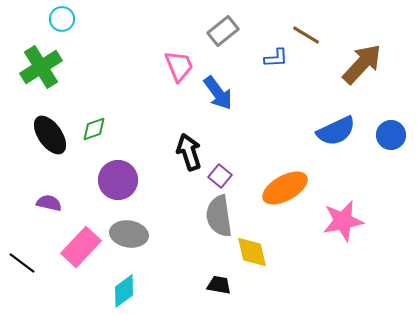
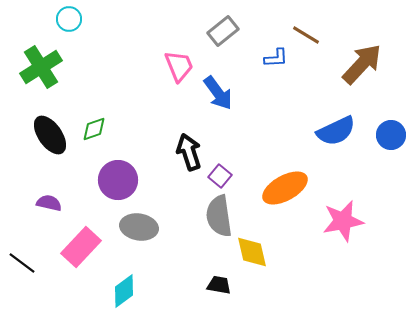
cyan circle: moved 7 px right
gray ellipse: moved 10 px right, 7 px up
